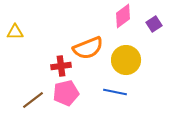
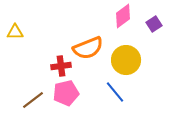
blue line: rotated 40 degrees clockwise
